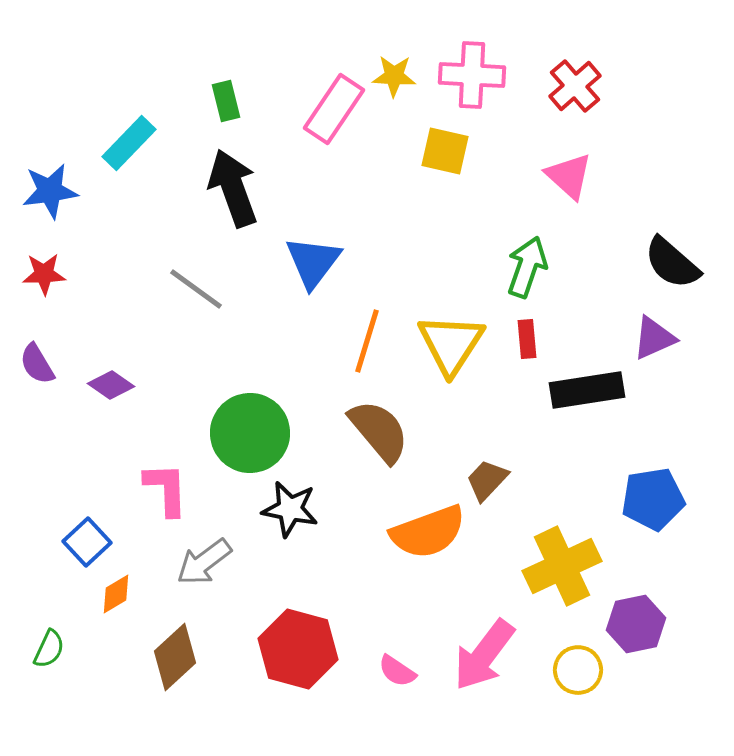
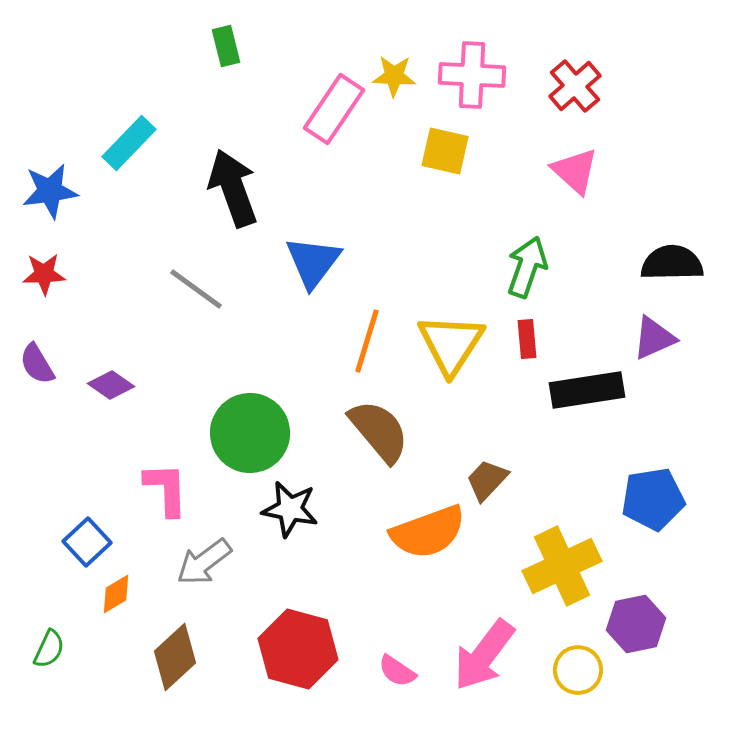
green rectangle: moved 55 px up
pink triangle: moved 6 px right, 5 px up
black semicircle: rotated 138 degrees clockwise
